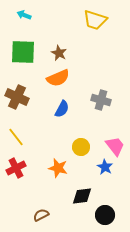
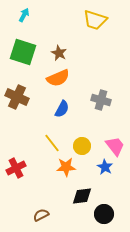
cyan arrow: rotated 96 degrees clockwise
green square: rotated 16 degrees clockwise
yellow line: moved 36 px right, 6 px down
yellow circle: moved 1 px right, 1 px up
orange star: moved 8 px right, 1 px up; rotated 18 degrees counterclockwise
black circle: moved 1 px left, 1 px up
